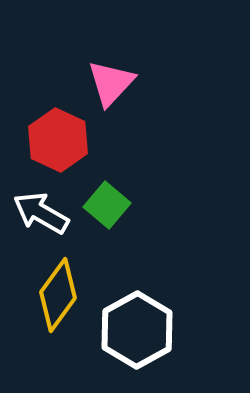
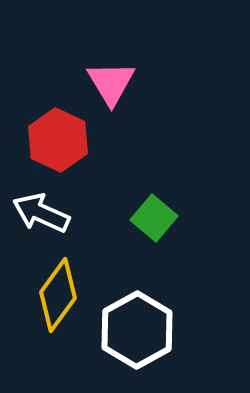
pink triangle: rotated 14 degrees counterclockwise
green square: moved 47 px right, 13 px down
white arrow: rotated 6 degrees counterclockwise
